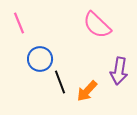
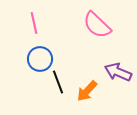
pink line: moved 15 px right; rotated 10 degrees clockwise
purple arrow: moved 1 px left, 1 px down; rotated 104 degrees clockwise
black line: moved 2 px left
